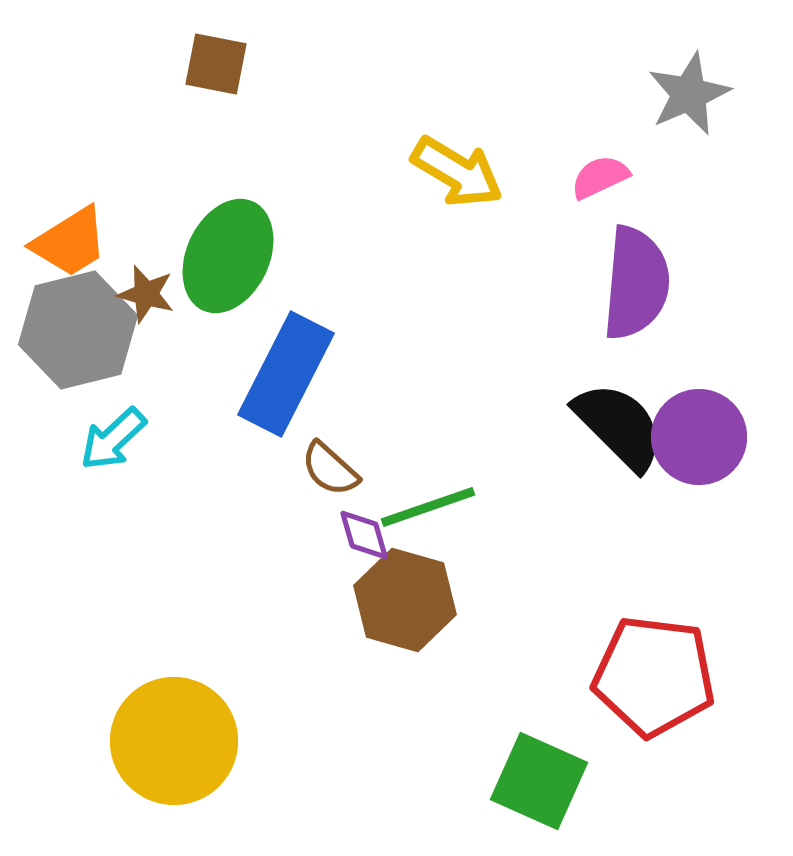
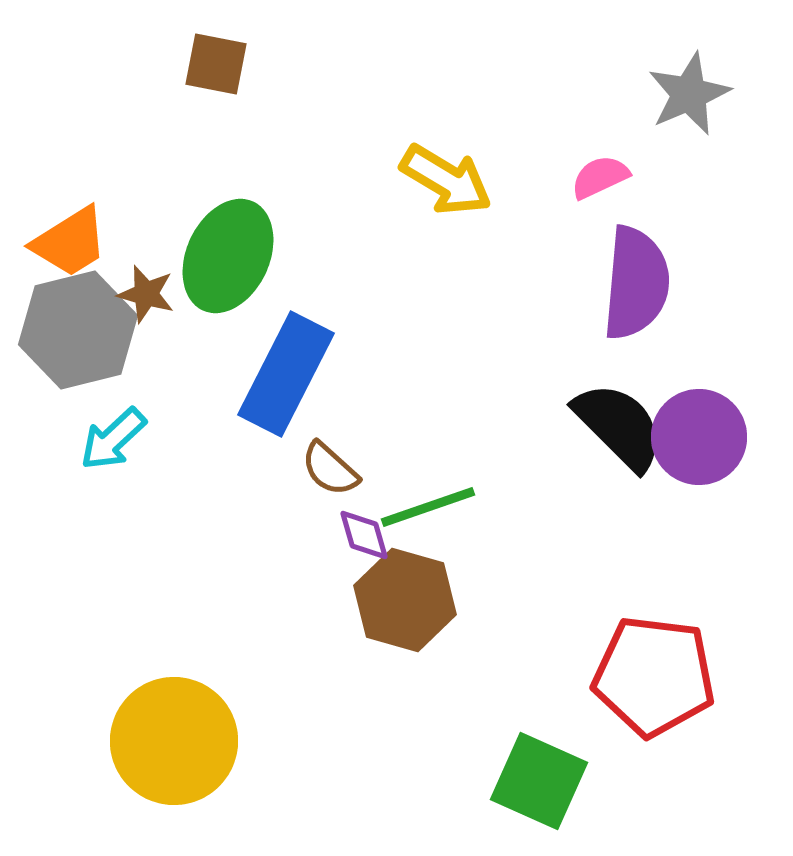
yellow arrow: moved 11 px left, 8 px down
